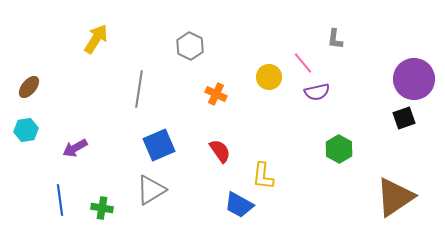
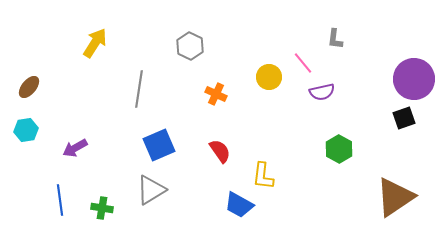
yellow arrow: moved 1 px left, 4 px down
purple semicircle: moved 5 px right
